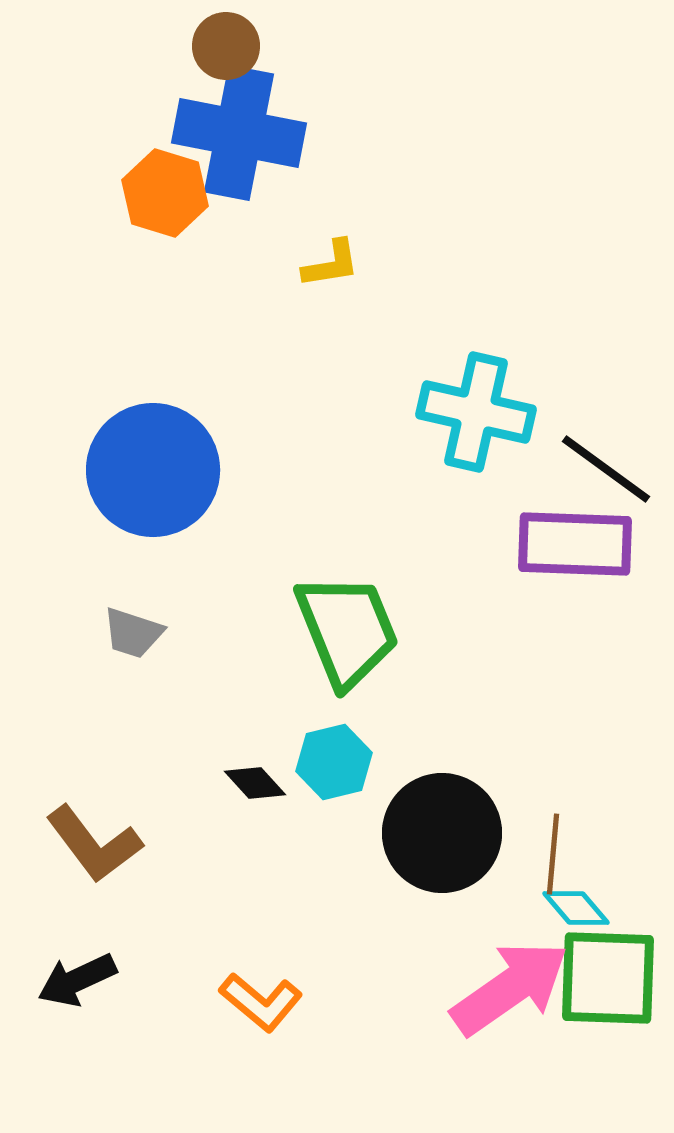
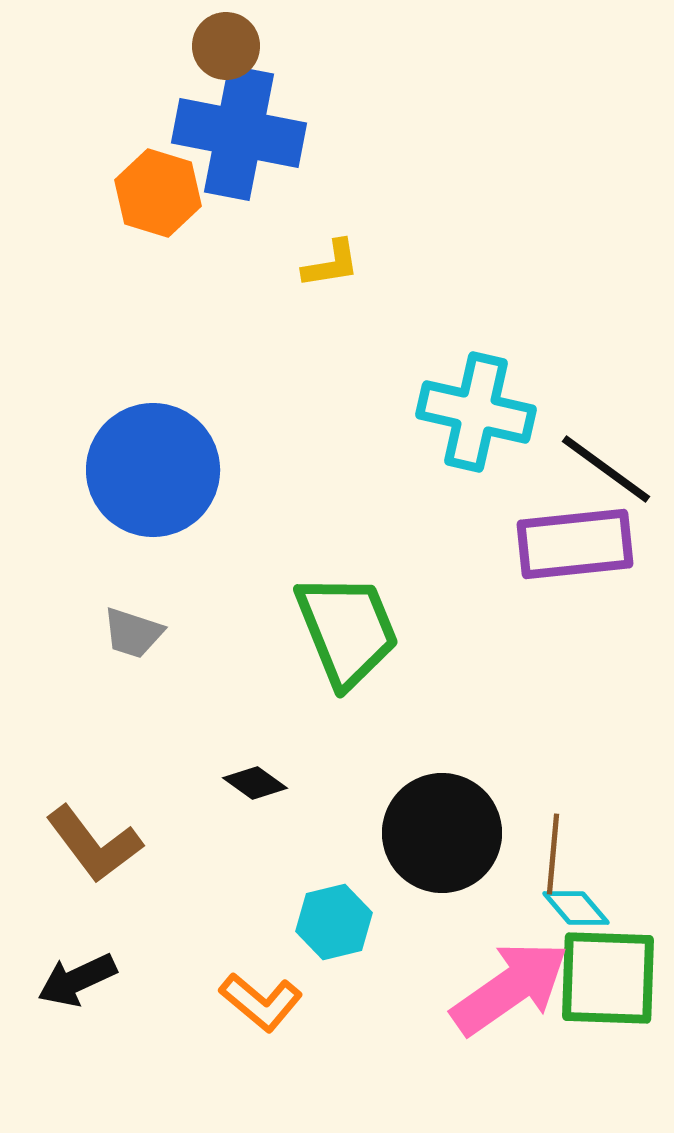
orange hexagon: moved 7 px left
purple rectangle: rotated 8 degrees counterclockwise
cyan hexagon: moved 160 px down
black diamond: rotated 12 degrees counterclockwise
